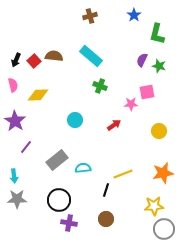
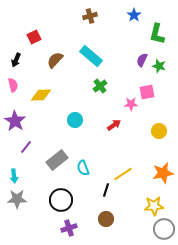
brown semicircle: moved 1 px right, 4 px down; rotated 54 degrees counterclockwise
red square: moved 24 px up; rotated 16 degrees clockwise
green cross: rotated 32 degrees clockwise
yellow diamond: moved 3 px right
cyan semicircle: rotated 105 degrees counterclockwise
yellow line: rotated 12 degrees counterclockwise
black circle: moved 2 px right
purple cross: moved 5 px down; rotated 28 degrees counterclockwise
